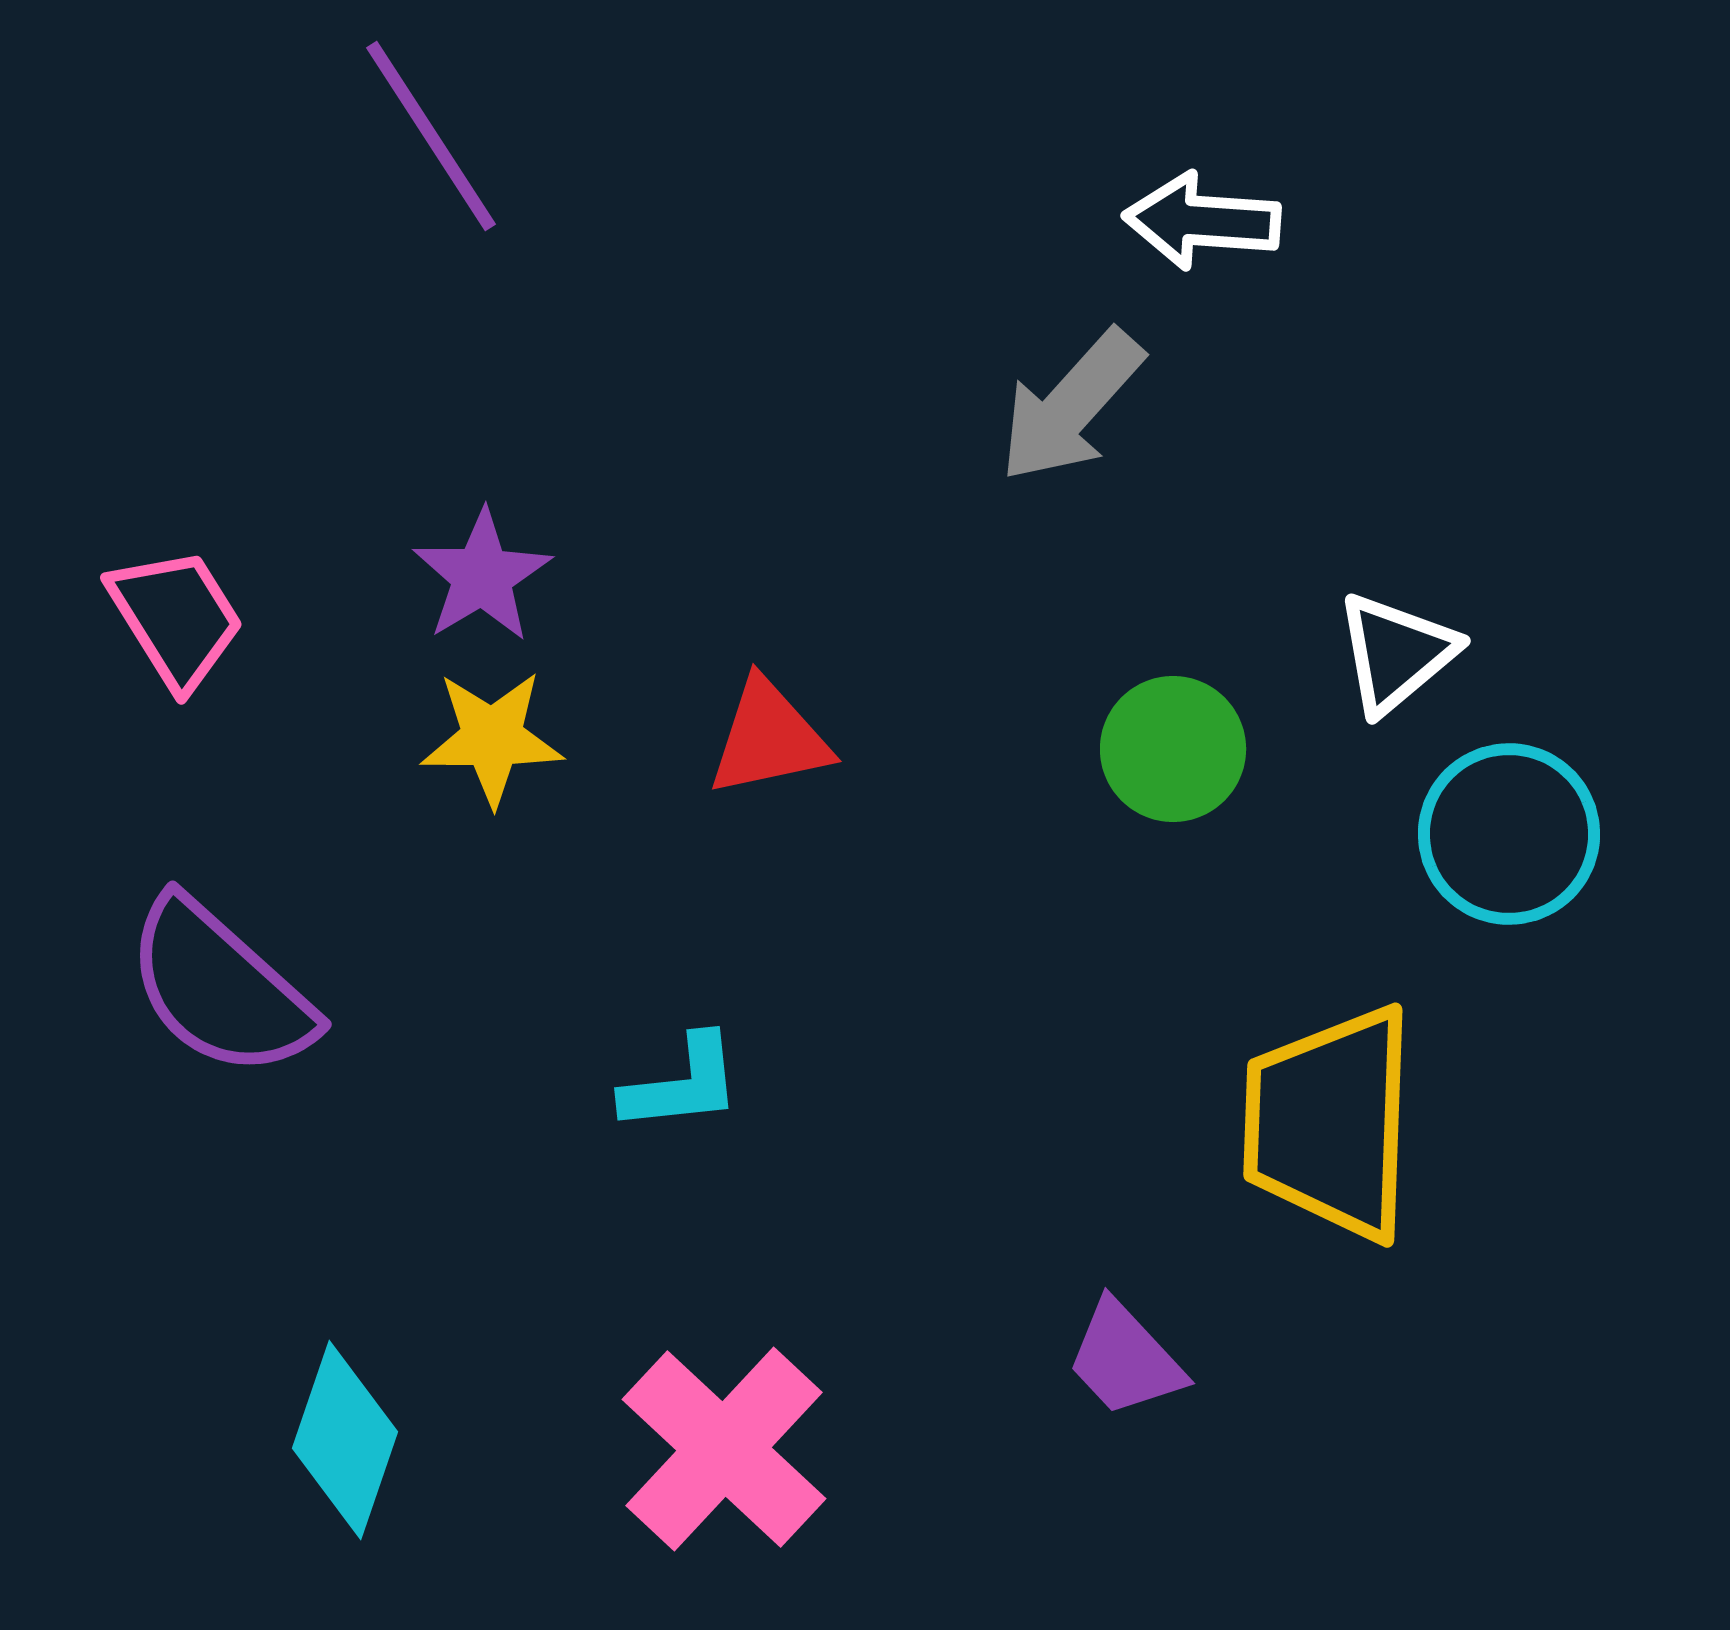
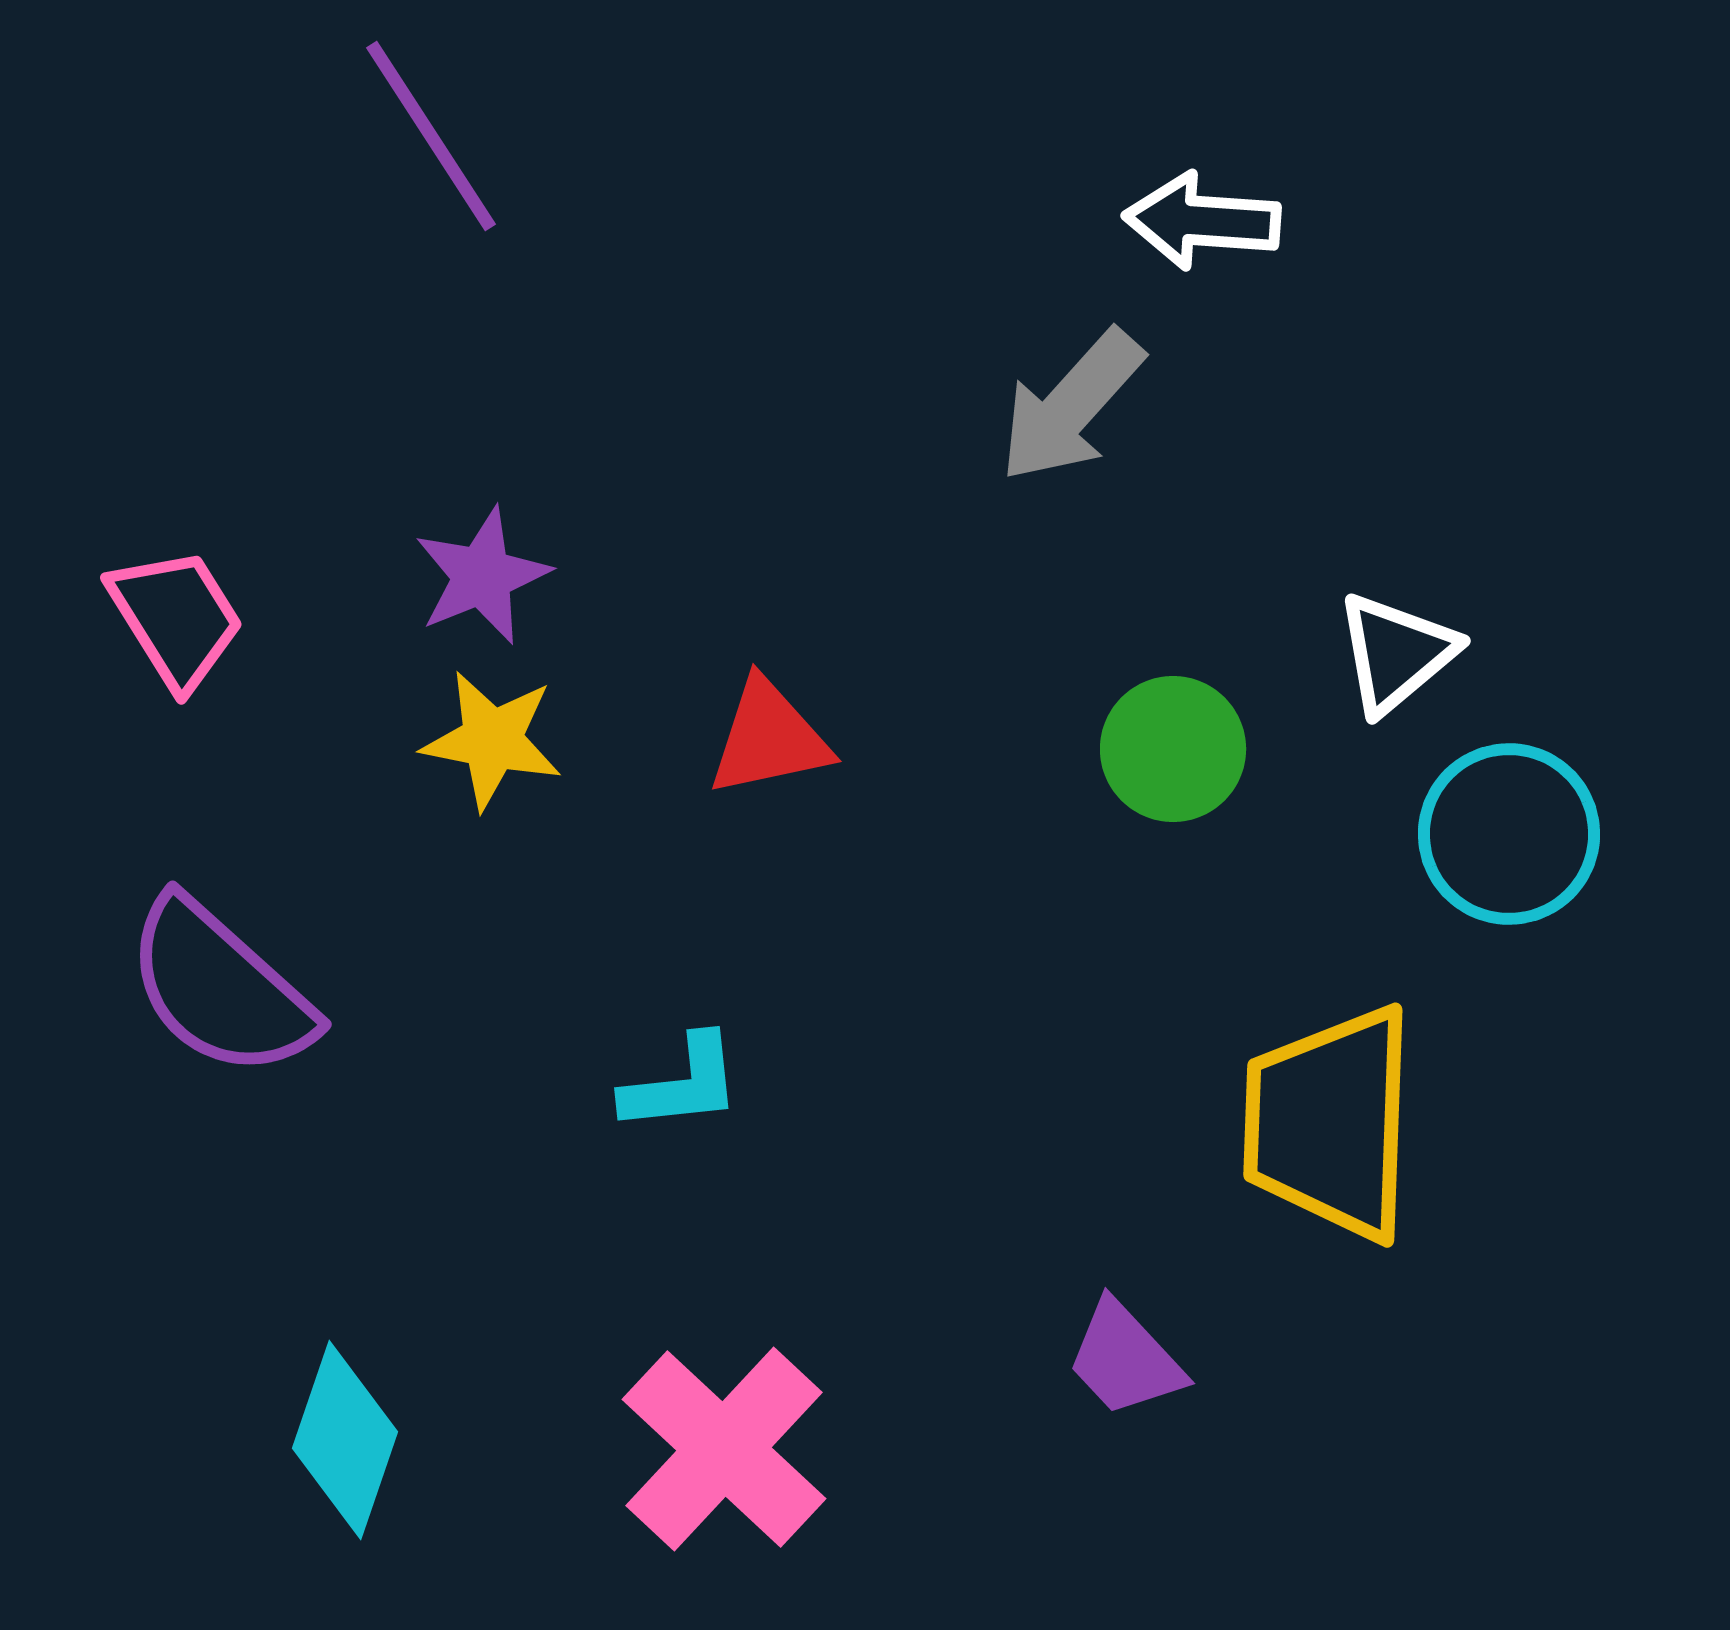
purple star: rotated 9 degrees clockwise
yellow star: moved 2 px down; rotated 11 degrees clockwise
